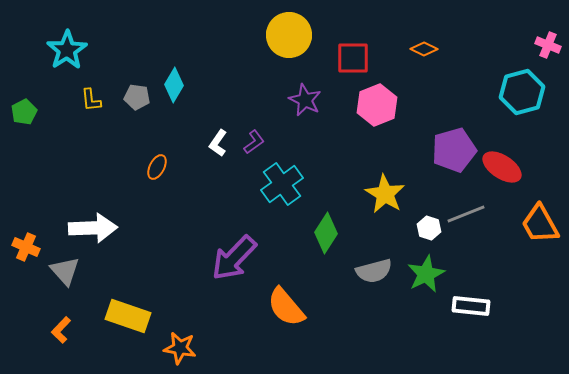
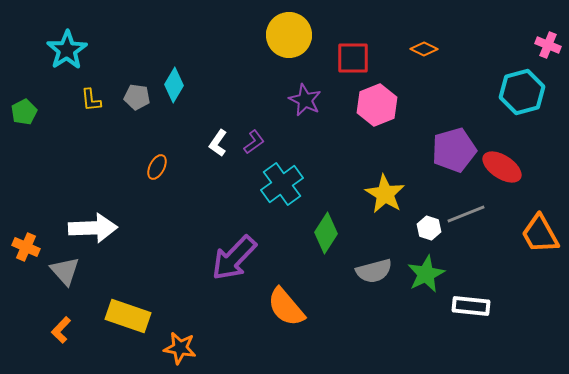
orange trapezoid: moved 10 px down
